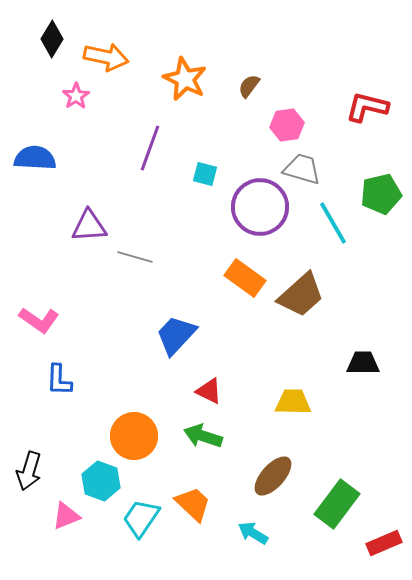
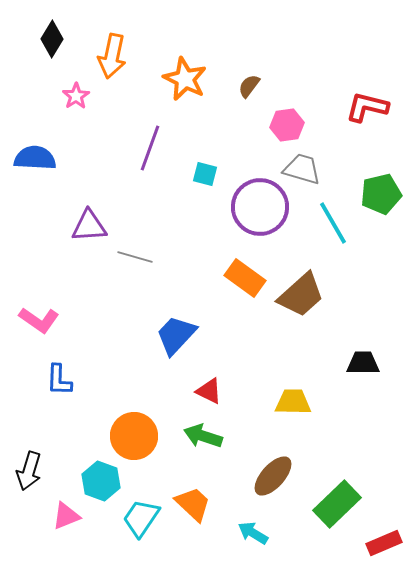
orange arrow: moved 6 px right, 1 px up; rotated 90 degrees clockwise
green rectangle: rotated 9 degrees clockwise
